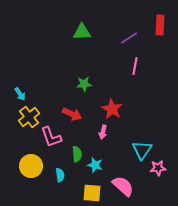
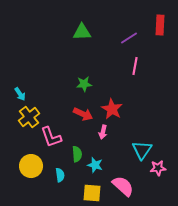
red arrow: moved 11 px right
